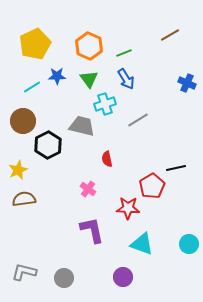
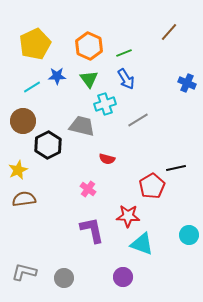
brown line: moved 1 px left, 3 px up; rotated 18 degrees counterclockwise
red semicircle: rotated 63 degrees counterclockwise
red star: moved 8 px down
cyan circle: moved 9 px up
